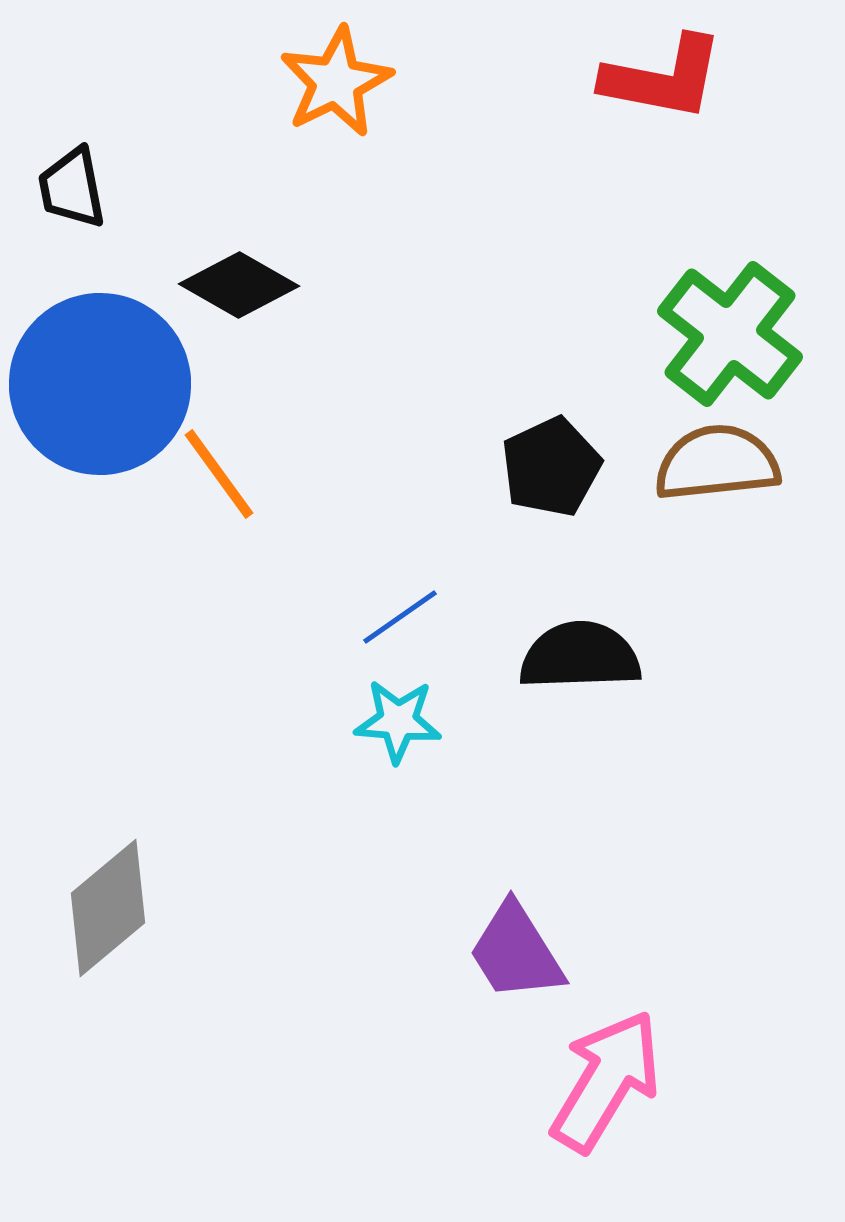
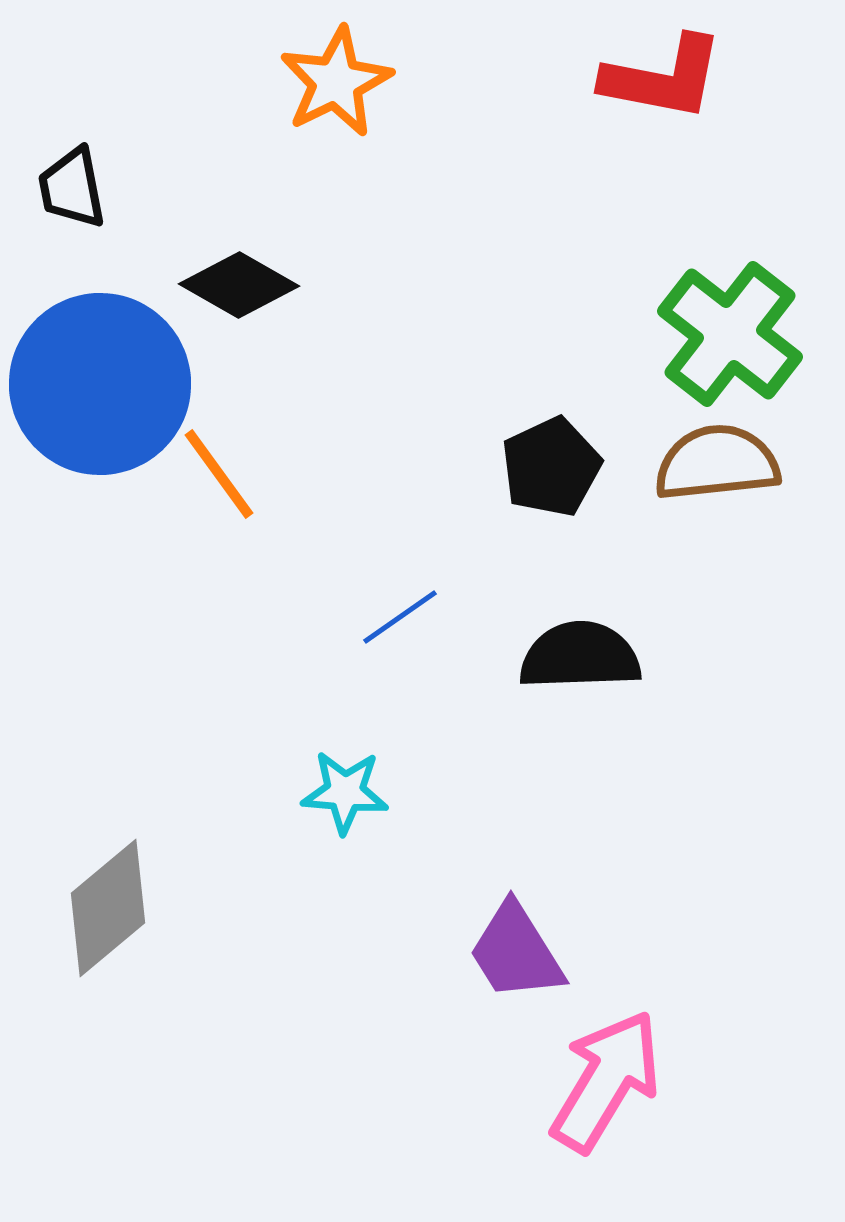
cyan star: moved 53 px left, 71 px down
